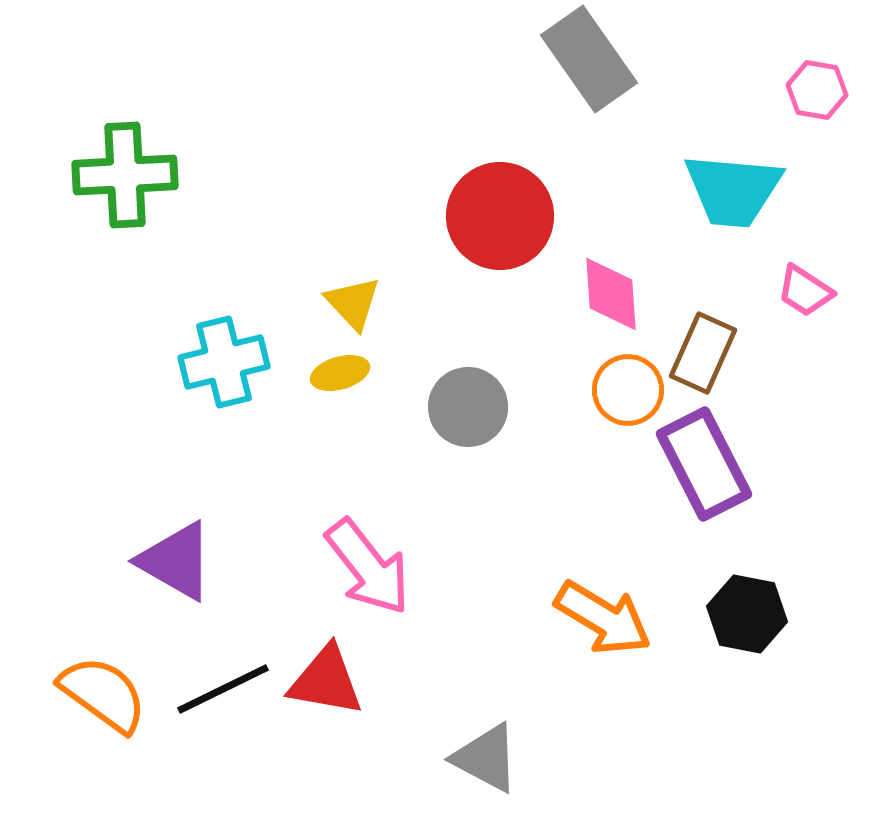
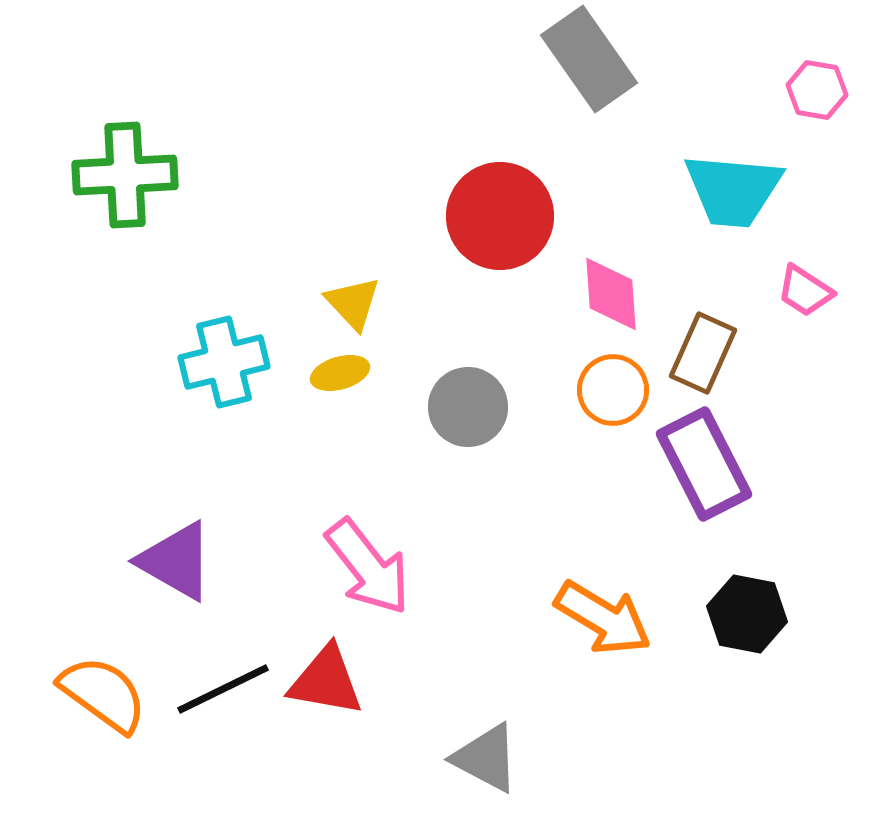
orange circle: moved 15 px left
